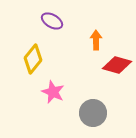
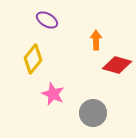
purple ellipse: moved 5 px left, 1 px up
pink star: moved 2 px down
